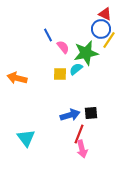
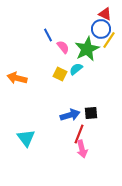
green star: moved 1 px right, 4 px up; rotated 15 degrees counterclockwise
yellow square: rotated 24 degrees clockwise
